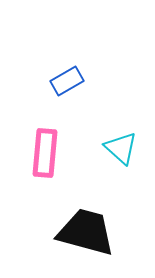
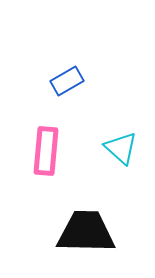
pink rectangle: moved 1 px right, 2 px up
black trapezoid: rotated 14 degrees counterclockwise
